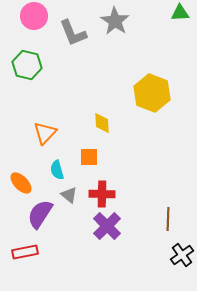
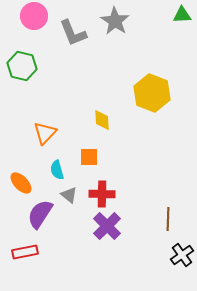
green triangle: moved 2 px right, 2 px down
green hexagon: moved 5 px left, 1 px down
yellow diamond: moved 3 px up
